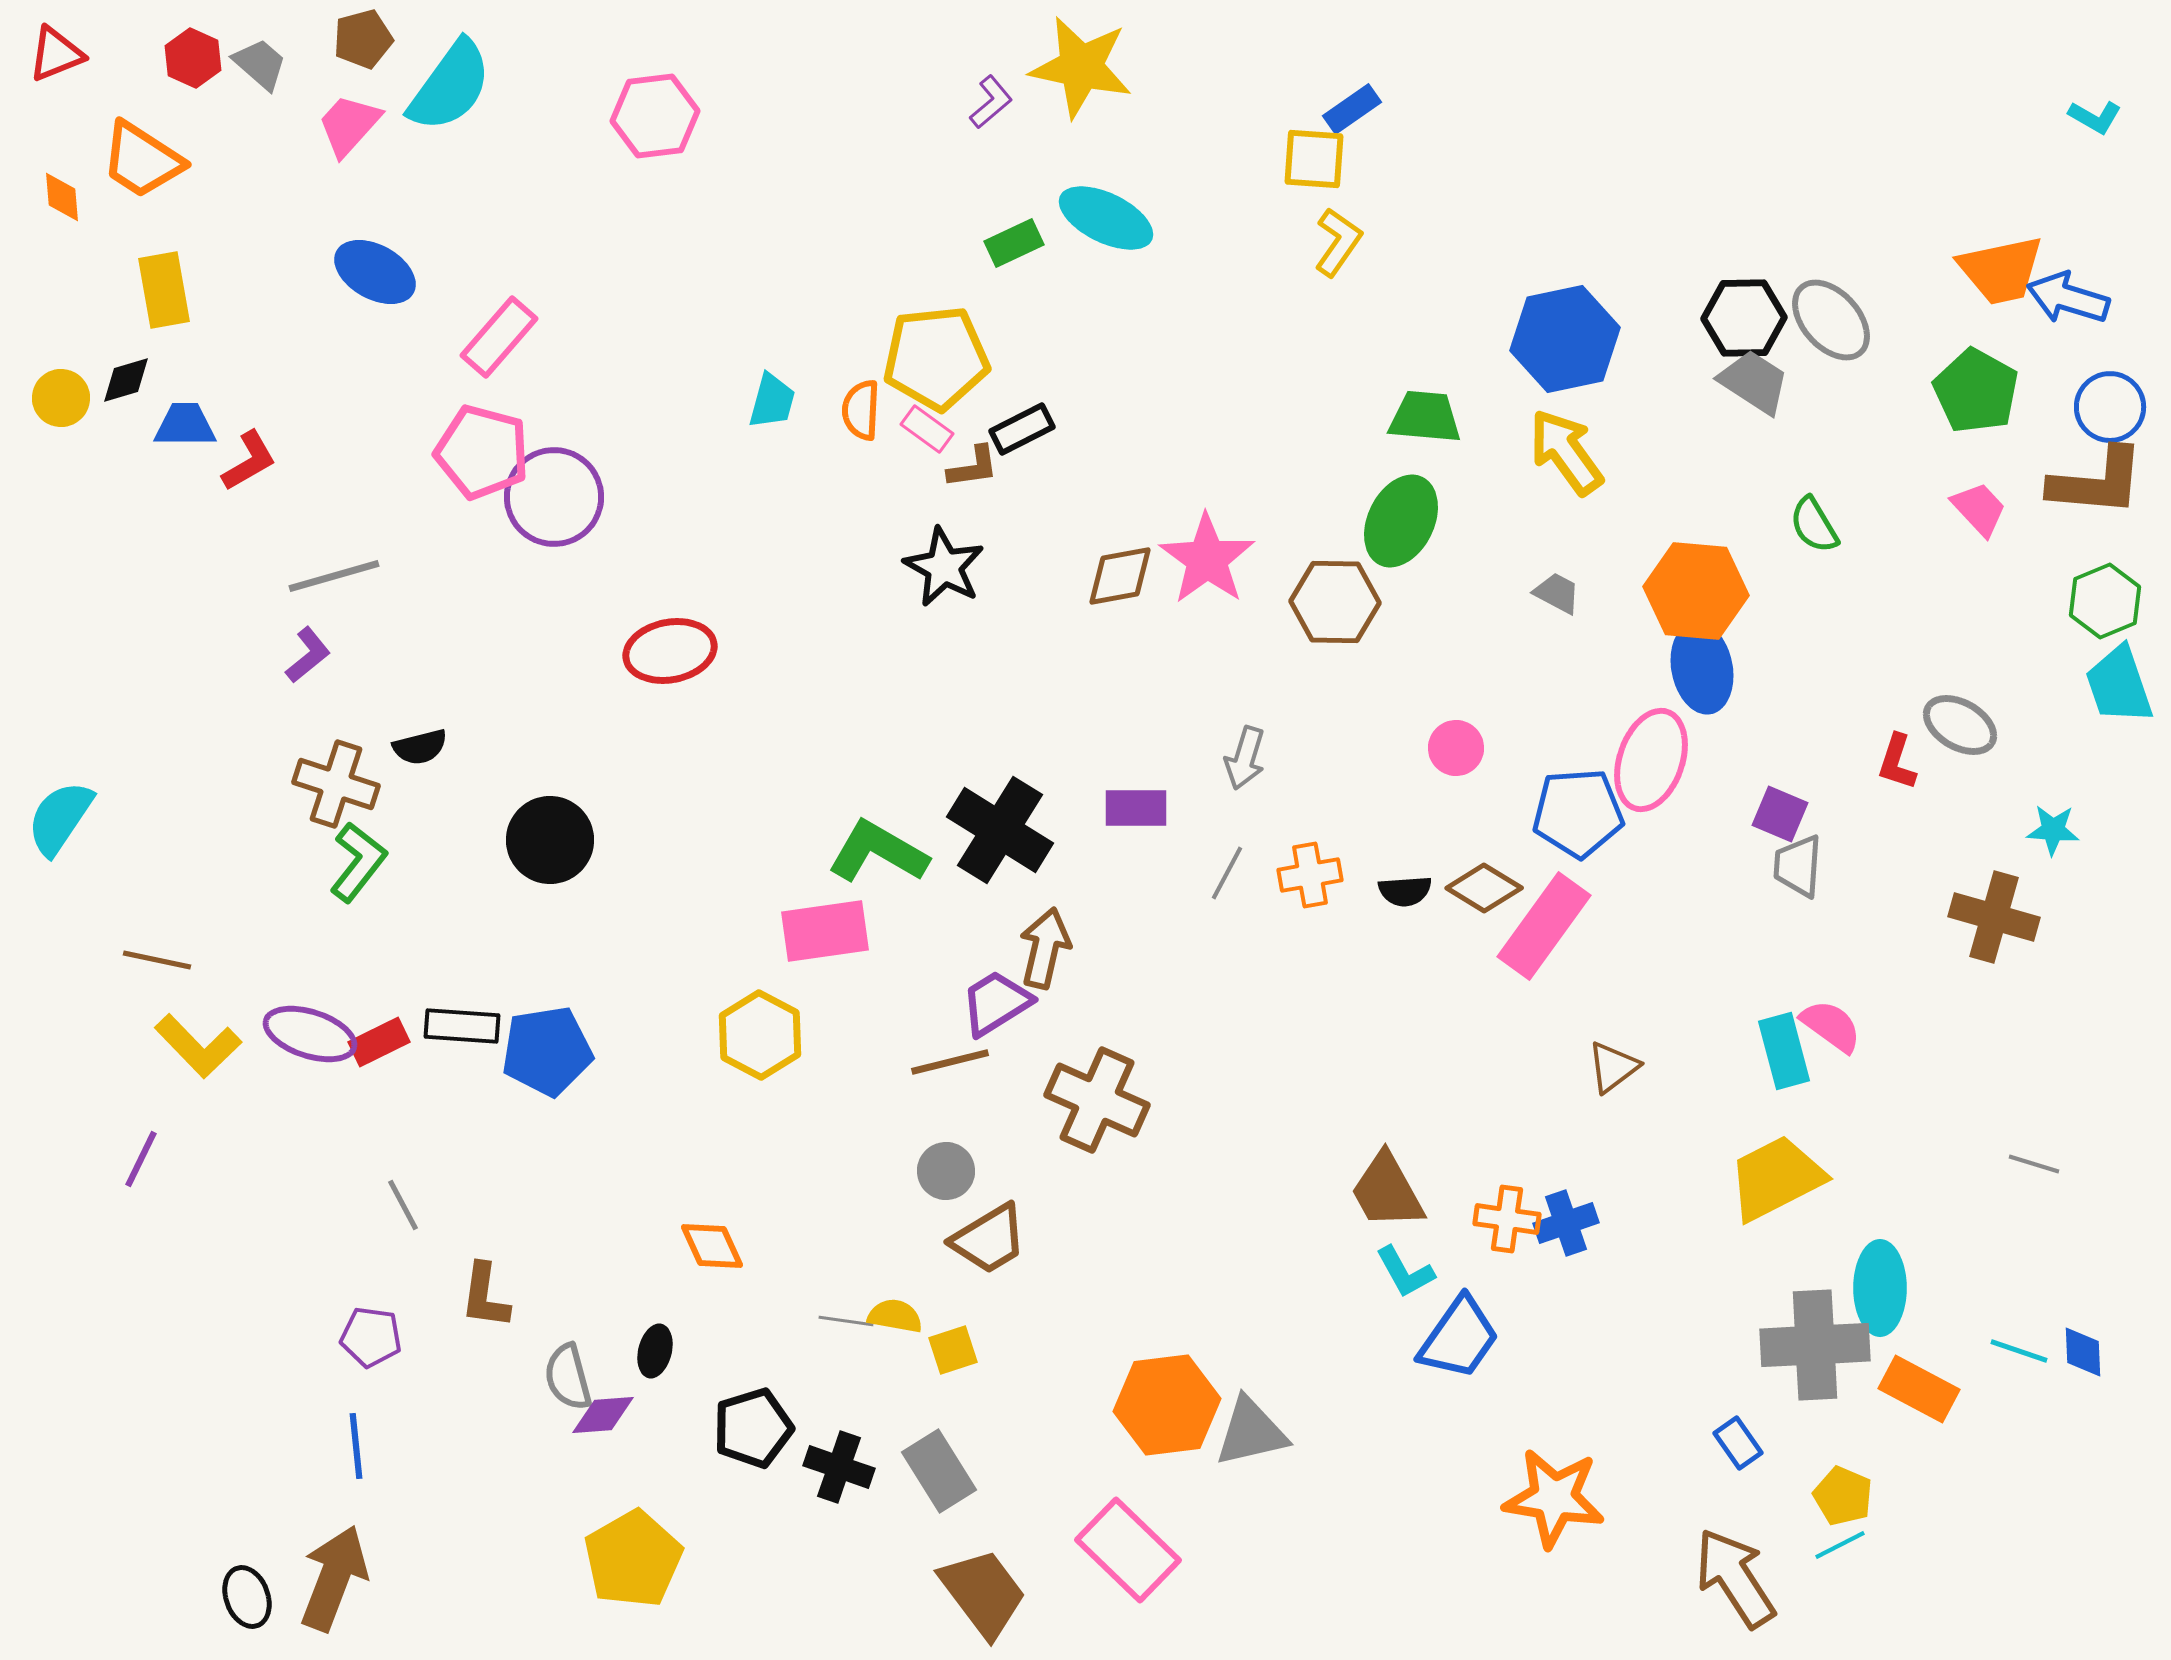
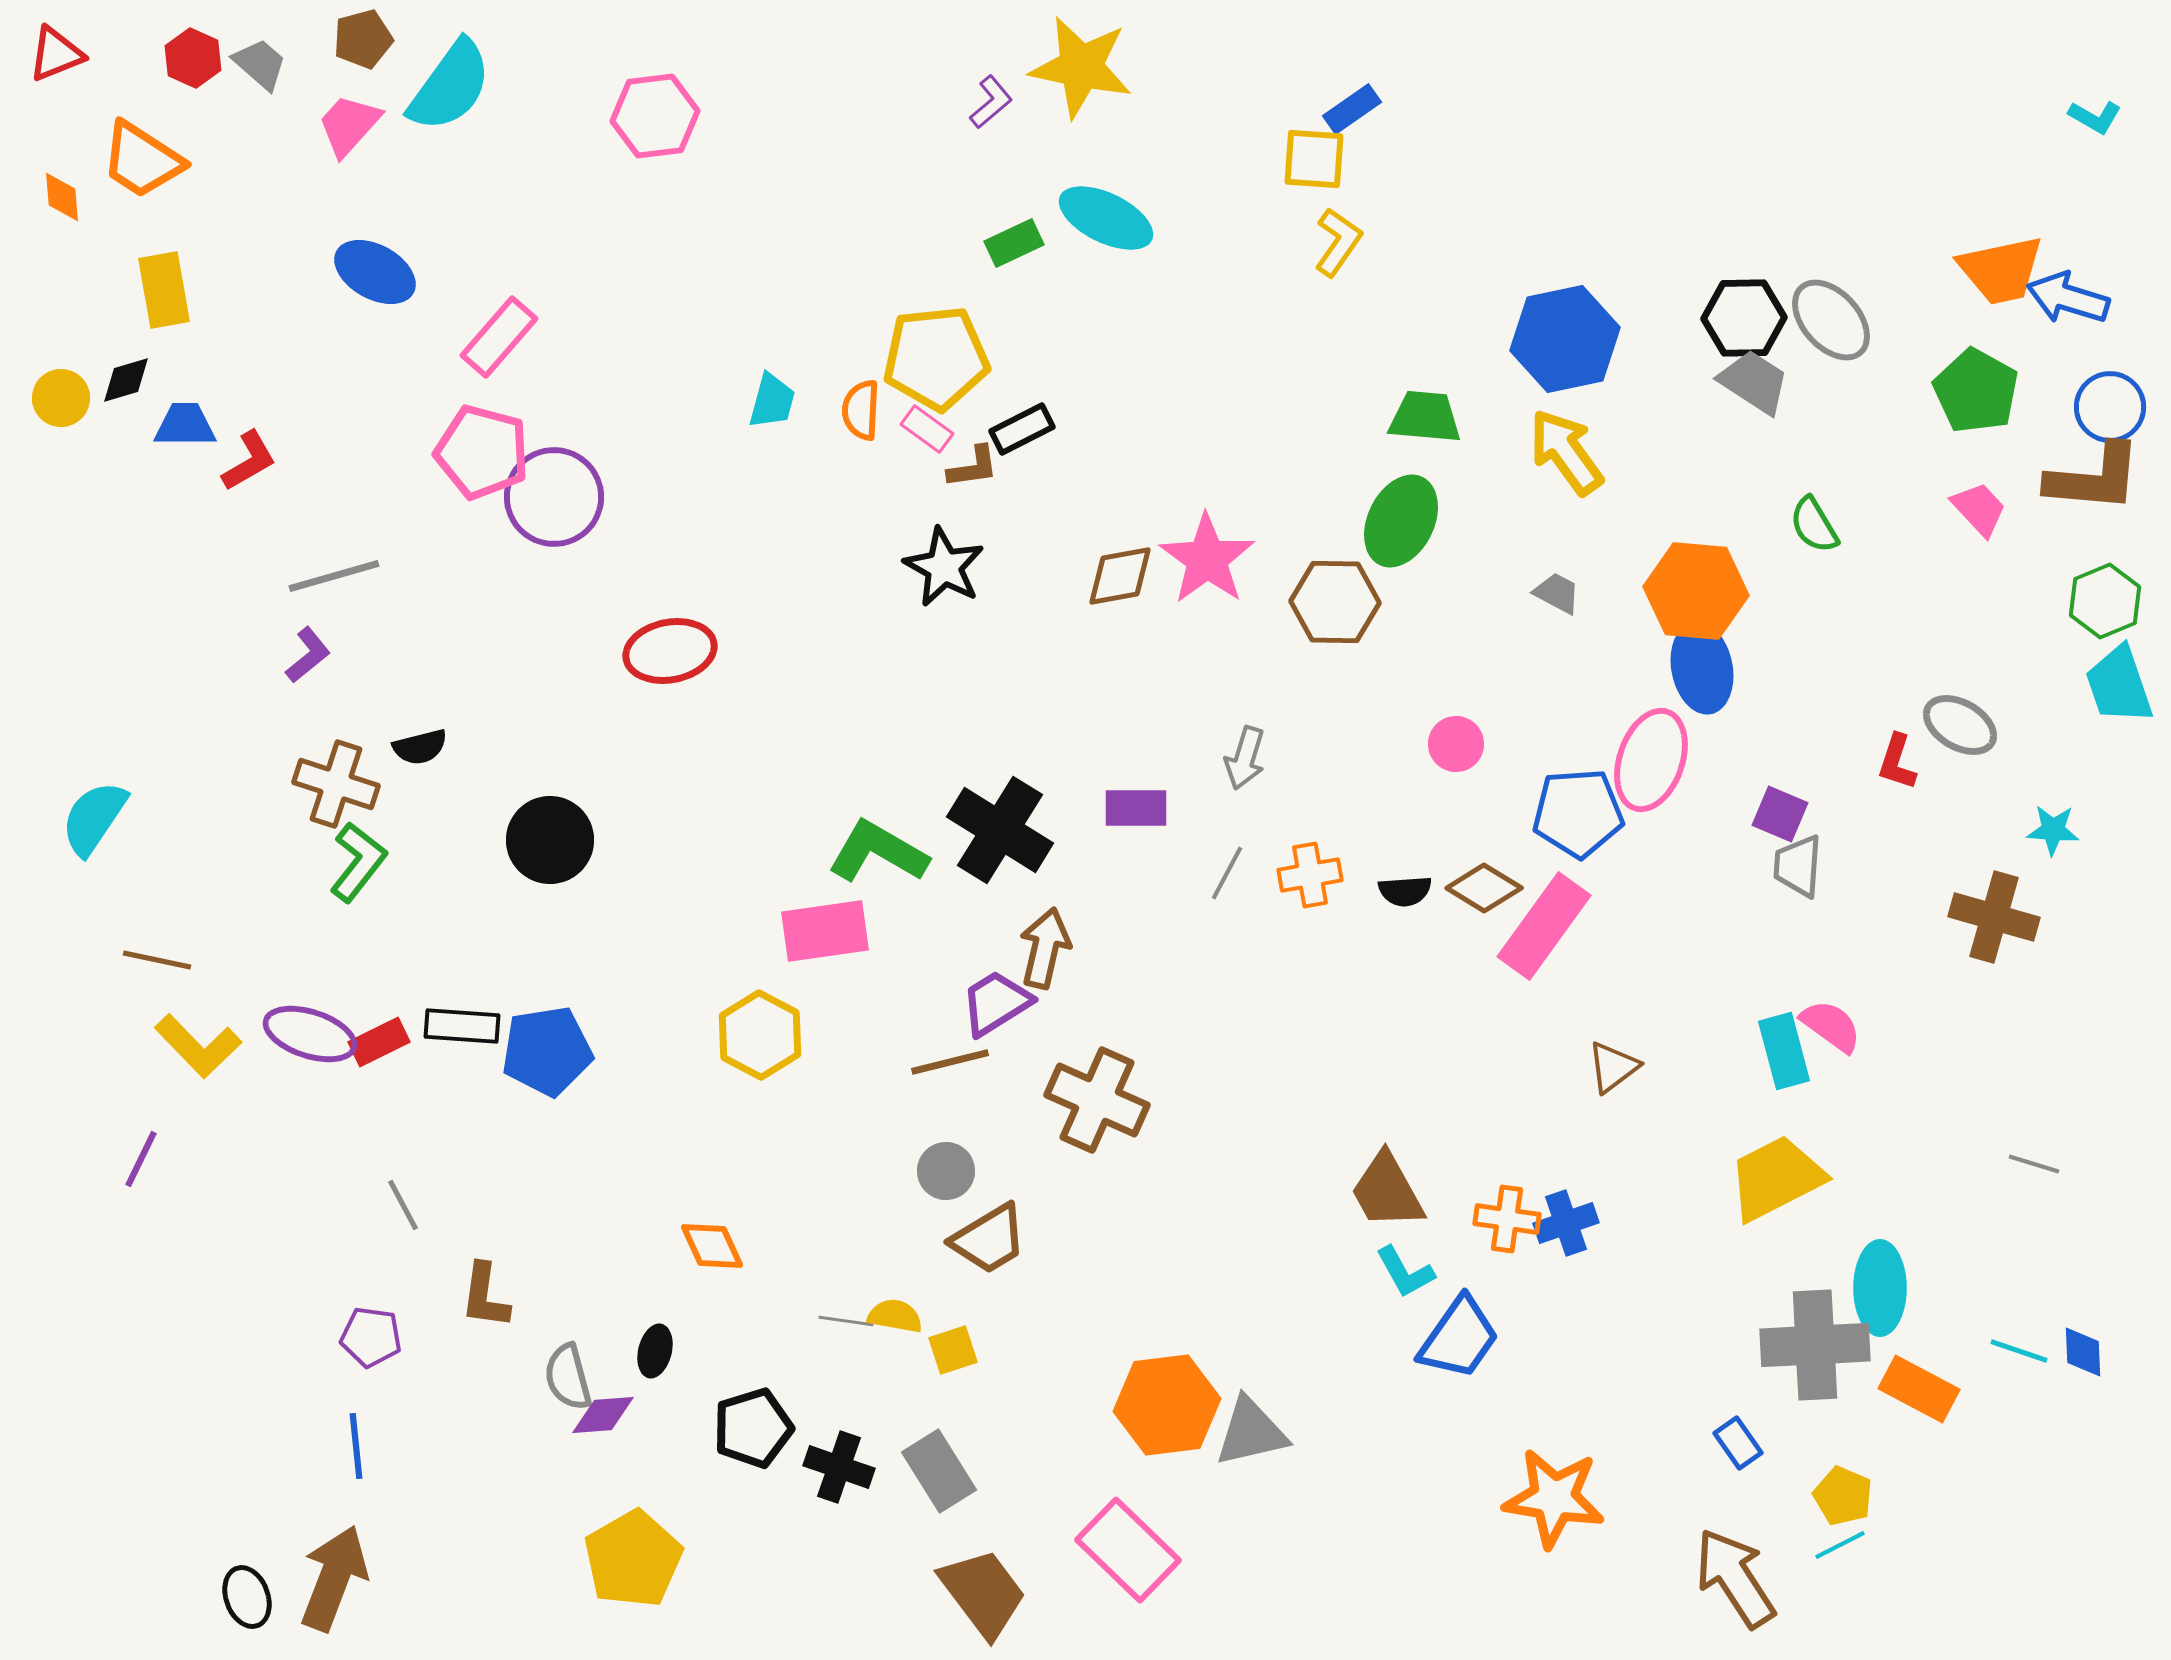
brown L-shape at (2097, 482): moved 3 px left, 4 px up
pink circle at (1456, 748): moved 4 px up
cyan semicircle at (60, 818): moved 34 px right
